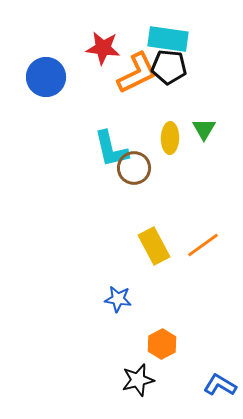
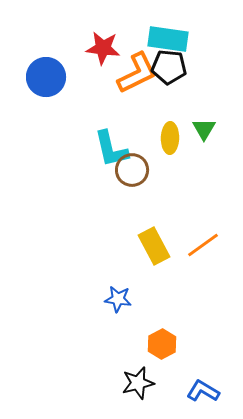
brown circle: moved 2 px left, 2 px down
black star: moved 3 px down
blue L-shape: moved 17 px left, 6 px down
